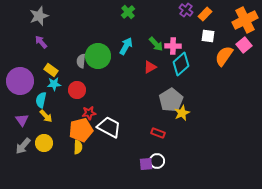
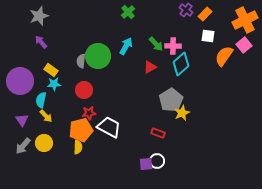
red circle: moved 7 px right
